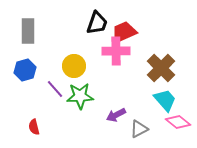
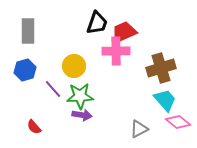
brown cross: rotated 28 degrees clockwise
purple line: moved 2 px left
purple arrow: moved 34 px left; rotated 144 degrees counterclockwise
red semicircle: rotated 28 degrees counterclockwise
